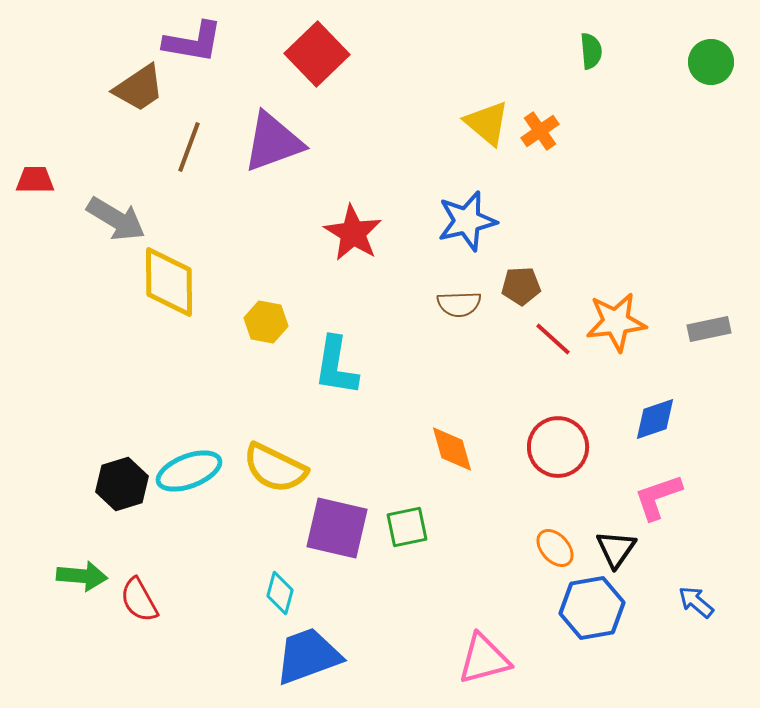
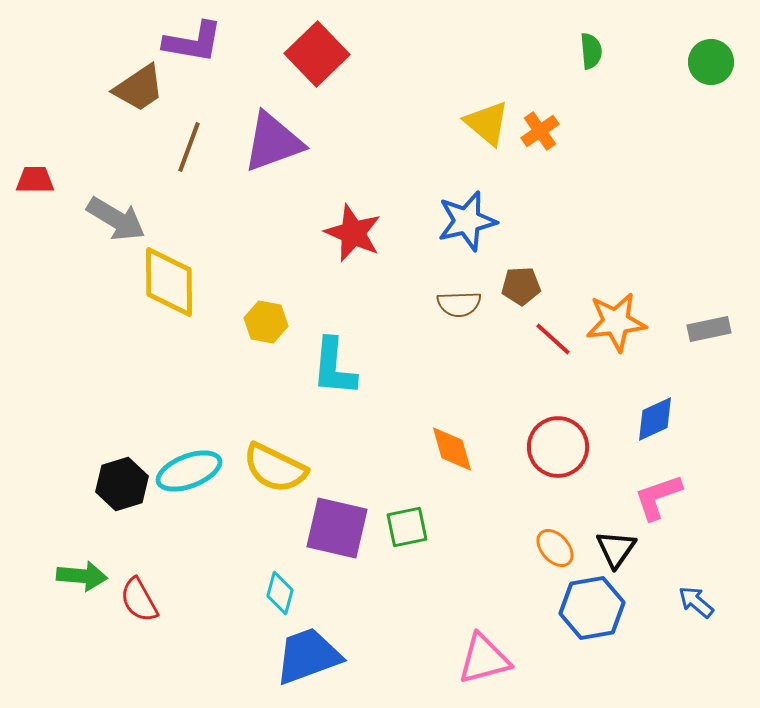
red star: rotated 8 degrees counterclockwise
cyan L-shape: moved 2 px left, 1 px down; rotated 4 degrees counterclockwise
blue diamond: rotated 6 degrees counterclockwise
